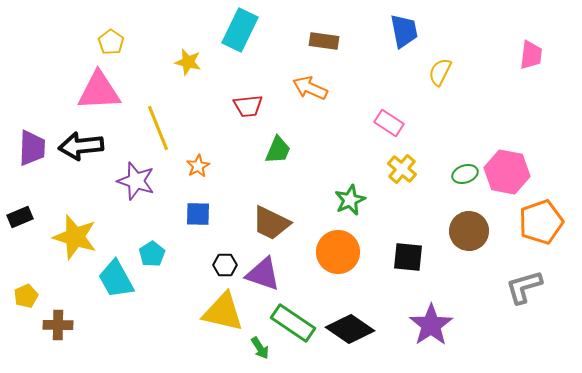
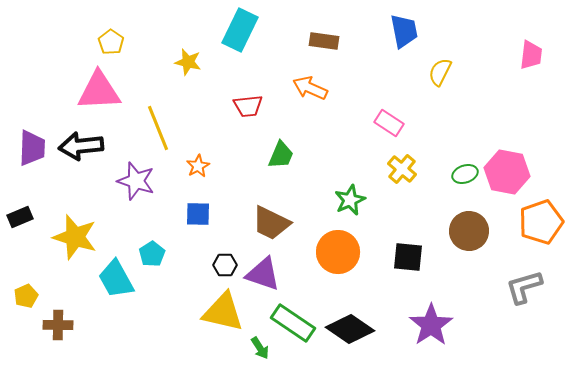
green trapezoid at (278, 150): moved 3 px right, 5 px down
